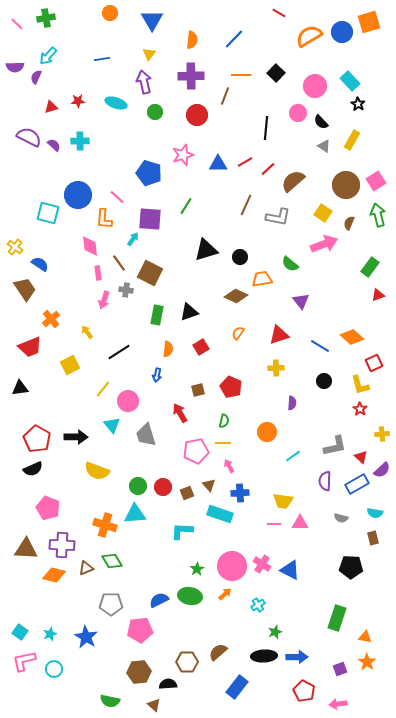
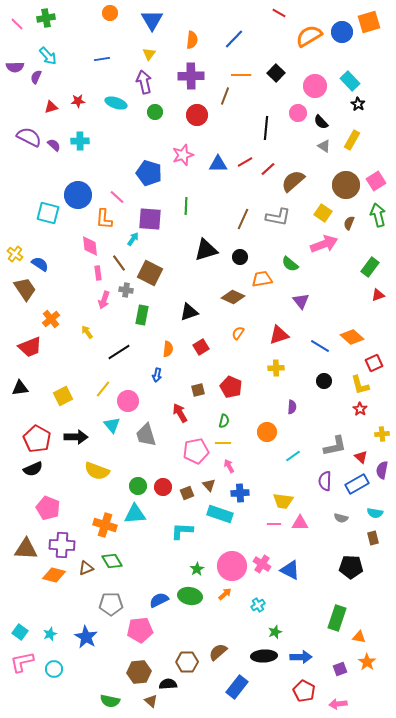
cyan arrow at (48, 56): rotated 84 degrees counterclockwise
brown line at (246, 205): moved 3 px left, 14 px down
green line at (186, 206): rotated 30 degrees counterclockwise
yellow cross at (15, 247): moved 7 px down
brown diamond at (236, 296): moved 3 px left, 1 px down
green rectangle at (157, 315): moved 15 px left
yellow square at (70, 365): moved 7 px left, 31 px down
purple semicircle at (292, 403): moved 4 px down
purple semicircle at (382, 470): rotated 144 degrees clockwise
orange triangle at (365, 637): moved 6 px left
blue arrow at (297, 657): moved 4 px right
pink L-shape at (24, 661): moved 2 px left, 1 px down
brown triangle at (154, 705): moved 3 px left, 4 px up
